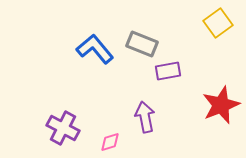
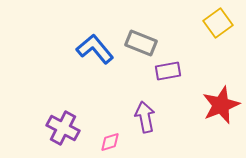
gray rectangle: moved 1 px left, 1 px up
